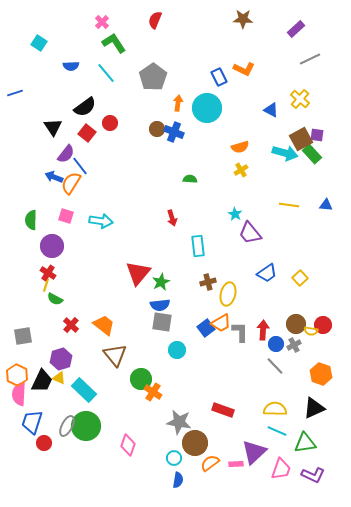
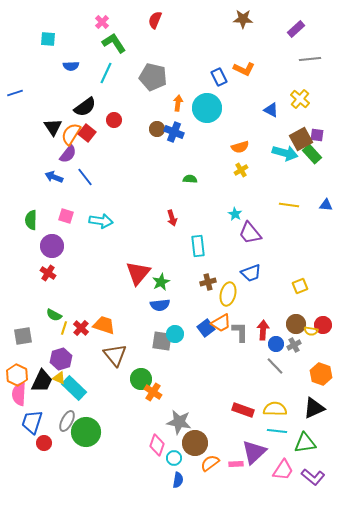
cyan square at (39, 43): moved 9 px right, 4 px up; rotated 28 degrees counterclockwise
gray line at (310, 59): rotated 20 degrees clockwise
cyan line at (106, 73): rotated 65 degrees clockwise
gray pentagon at (153, 77): rotated 24 degrees counterclockwise
red circle at (110, 123): moved 4 px right, 3 px up
purple semicircle at (66, 154): moved 2 px right
blue line at (80, 166): moved 5 px right, 11 px down
orange semicircle at (71, 183): moved 49 px up
blue trapezoid at (267, 273): moved 16 px left; rotated 15 degrees clockwise
yellow square at (300, 278): moved 8 px down; rotated 21 degrees clockwise
yellow line at (46, 285): moved 18 px right, 43 px down
green semicircle at (55, 299): moved 1 px left, 16 px down
gray square at (162, 322): moved 19 px down
red cross at (71, 325): moved 10 px right, 3 px down
orange trapezoid at (104, 325): rotated 20 degrees counterclockwise
cyan circle at (177, 350): moved 2 px left, 16 px up
cyan rectangle at (84, 390): moved 10 px left, 2 px up
red rectangle at (223, 410): moved 20 px right
gray ellipse at (67, 426): moved 5 px up
green circle at (86, 426): moved 6 px down
cyan line at (277, 431): rotated 18 degrees counterclockwise
pink diamond at (128, 445): moved 29 px right
pink trapezoid at (281, 469): moved 2 px right, 1 px down; rotated 15 degrees clockwise
purple L-shape at (313, 475): moved 2 px down; rotated 15 degrees clockwise
